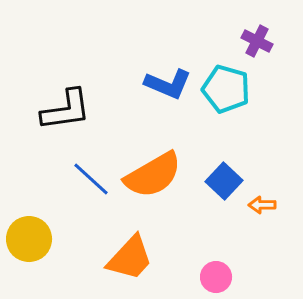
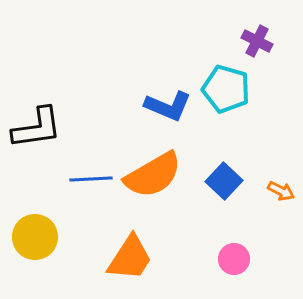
blue L-shape: moved 22 px down
black L-shape: moved 29 px left, 18 px down
blue line: rotated 45 degrees counterclockwise
orange arrow: moved 19 px right, 14 px up; rotated 152 degrees counterclockwise
yellow circle: moved 6 px right, 2 px up
orange trapezoid: rotated 10 degrees counterclockwise
pink circle: moved 18 px right, 18 px up
